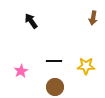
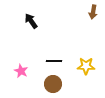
brown arrow: moved 6 px up
pink star: rotated 16 degrees counterclockwise
brown circle: moved 2 px left, 3 px up
